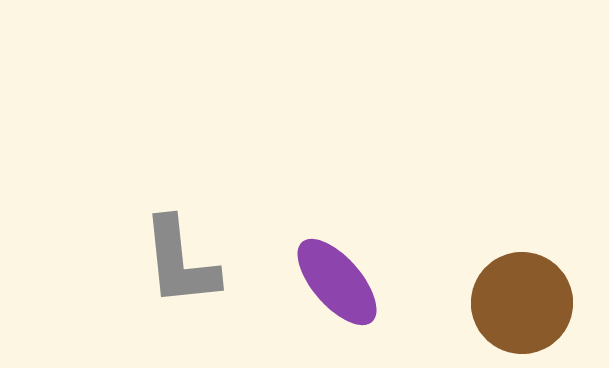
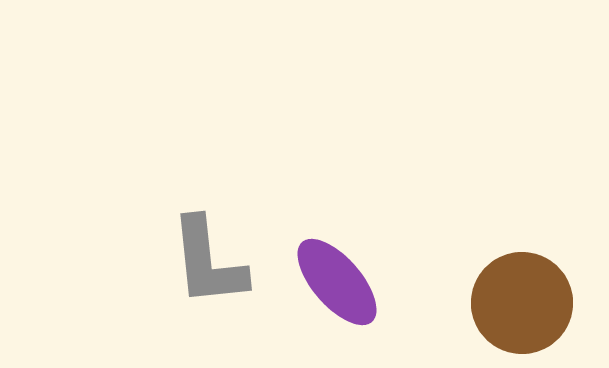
gray L-shape: moved 28 px right
